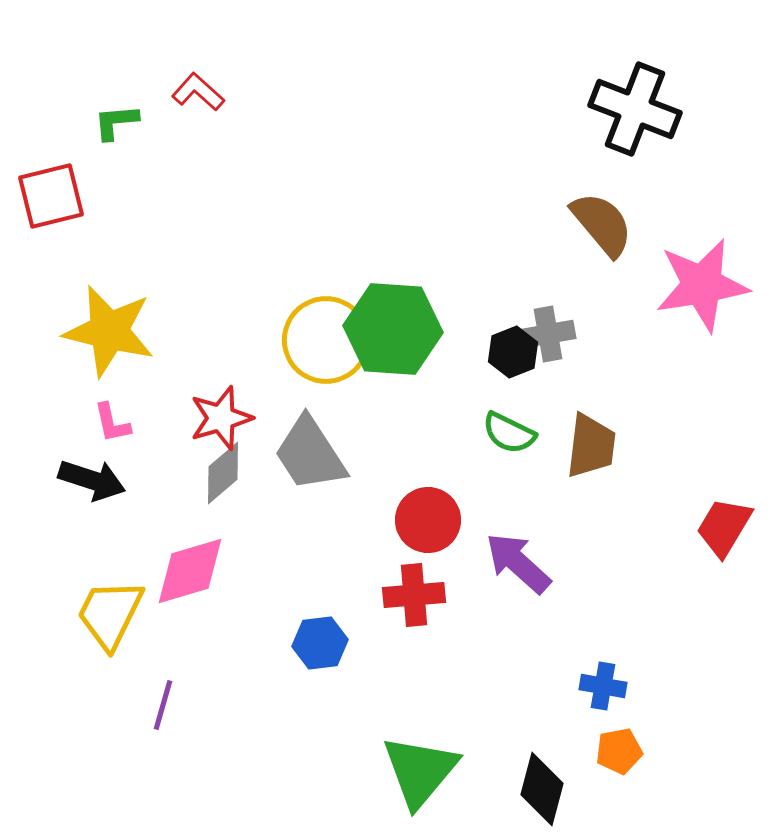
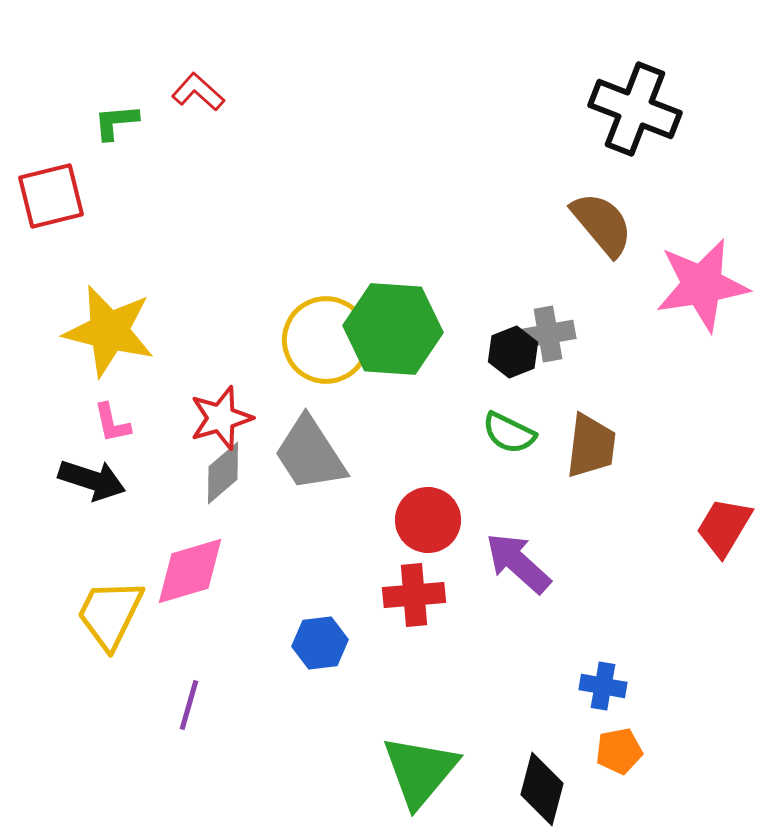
purple line: moved 26 px right
